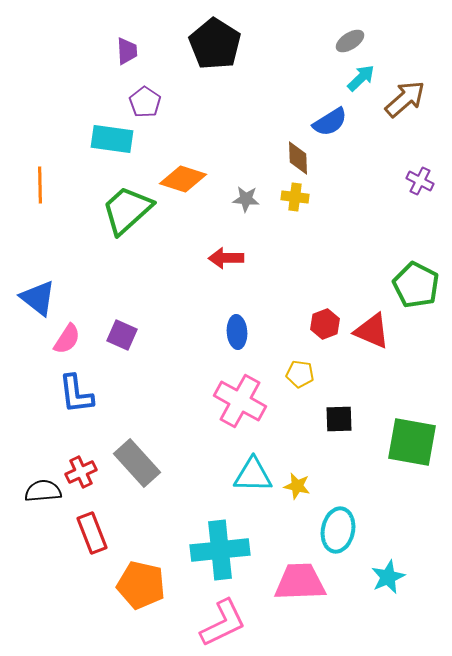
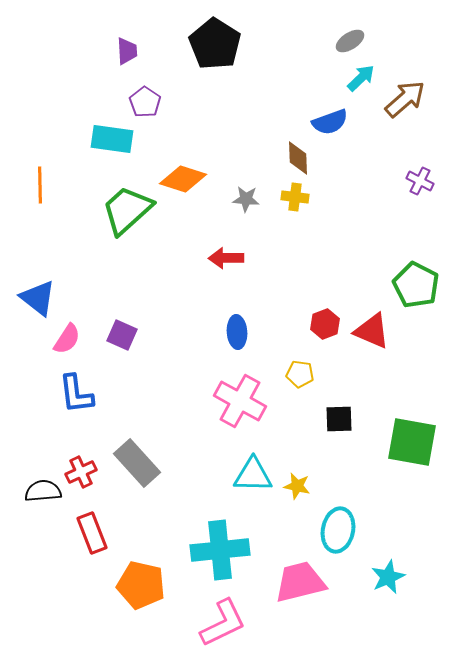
blue semicircle: rotated 12 degrees clockwise
pink trapezoid: rotated 12 degrees counterclockwise
